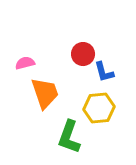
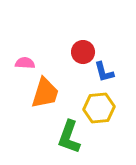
red circle: moved 2 px up
pink semicircle: rotated 18 degrees clockwise
orange trapezoid: rotated 36 degrees clockwise
